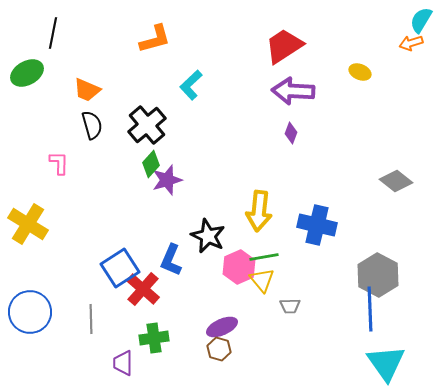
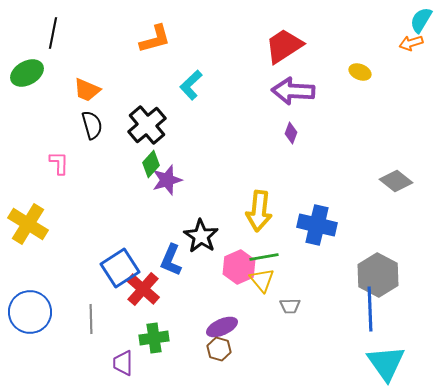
black star: moved 7 px left; rotated 8 degrees clockwise
